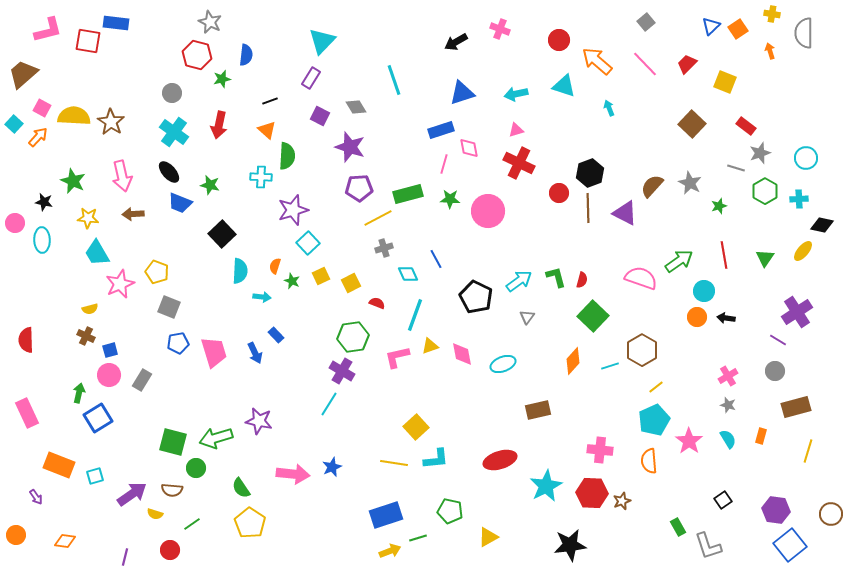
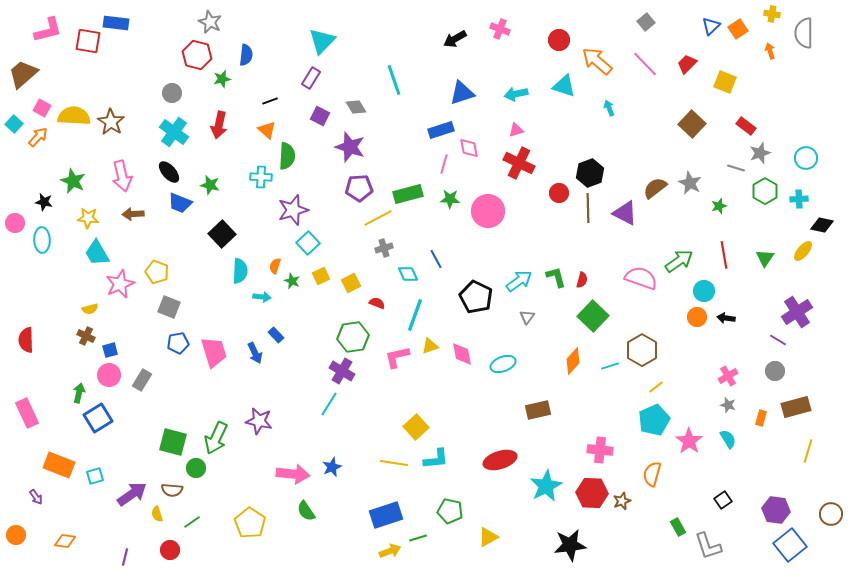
black arrow at (456, 42): moved 1 px left, 3 px up
brown semicircle at (652, 186): moved 3 px right, 2 px down; rotated 10 degrees clockwise
orange rectangle at (761, 436): moved 18 px up
green arrow at (216, 438): rotated 48 degrees counterclockwise
orange semicircle at (649, 461): moved 3 px right, 13 px down; rotated 20 degrees clockwise
green semicircle at (241, 488): moved 65 px right, 23 px down
yellow semicircle at (155, 514): moved 2 px right; rotated 56 degrees clockwise
green line at (192, 524): moved 2 px up
